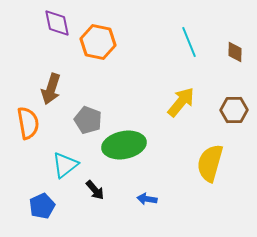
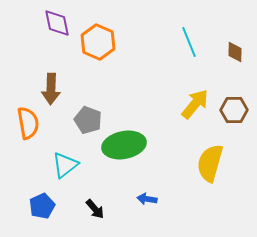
orange hexagon: rotated 12 degrees clockwise
brown arrow: rotated 16 degrees counterclockwise
yellow arrow: moved 14 px right, 2 px down
black arrow: moved 19 px down
